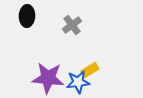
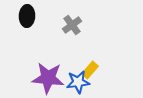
yellow rectangle: rotated 18 degrees counterclockwise
